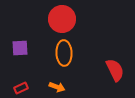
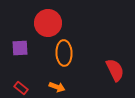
red circle: moved 14 px left, 4 px down
red rectangle: rotated 64 degrees clockwise
